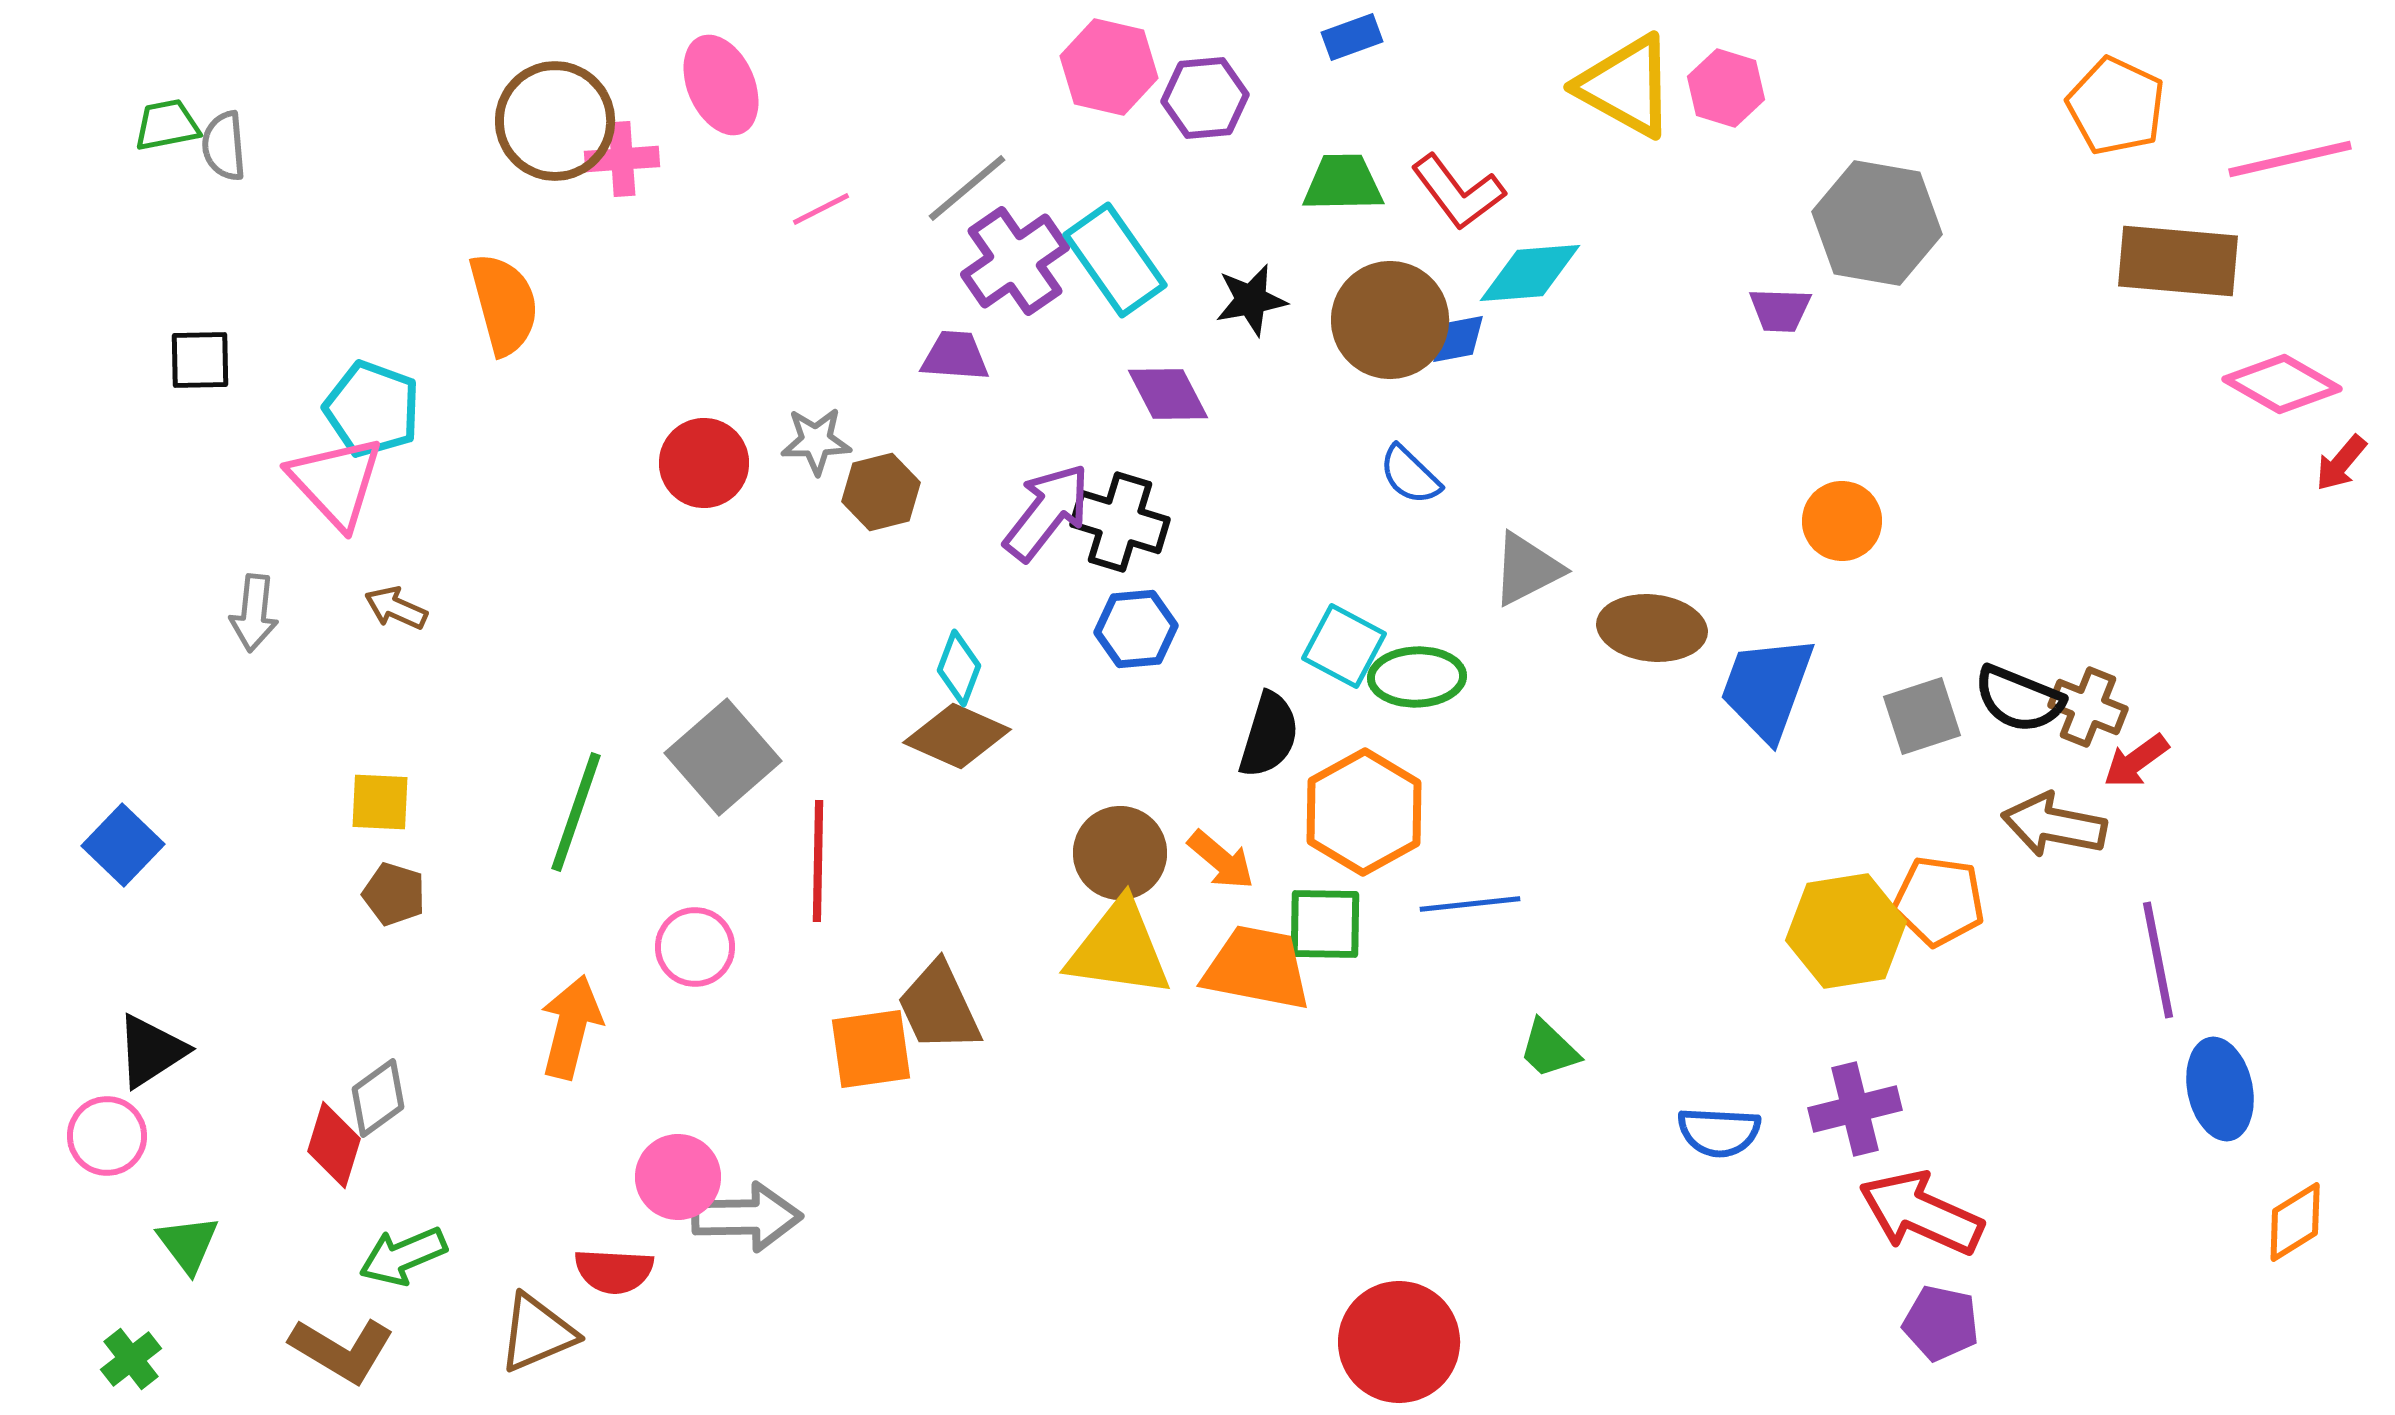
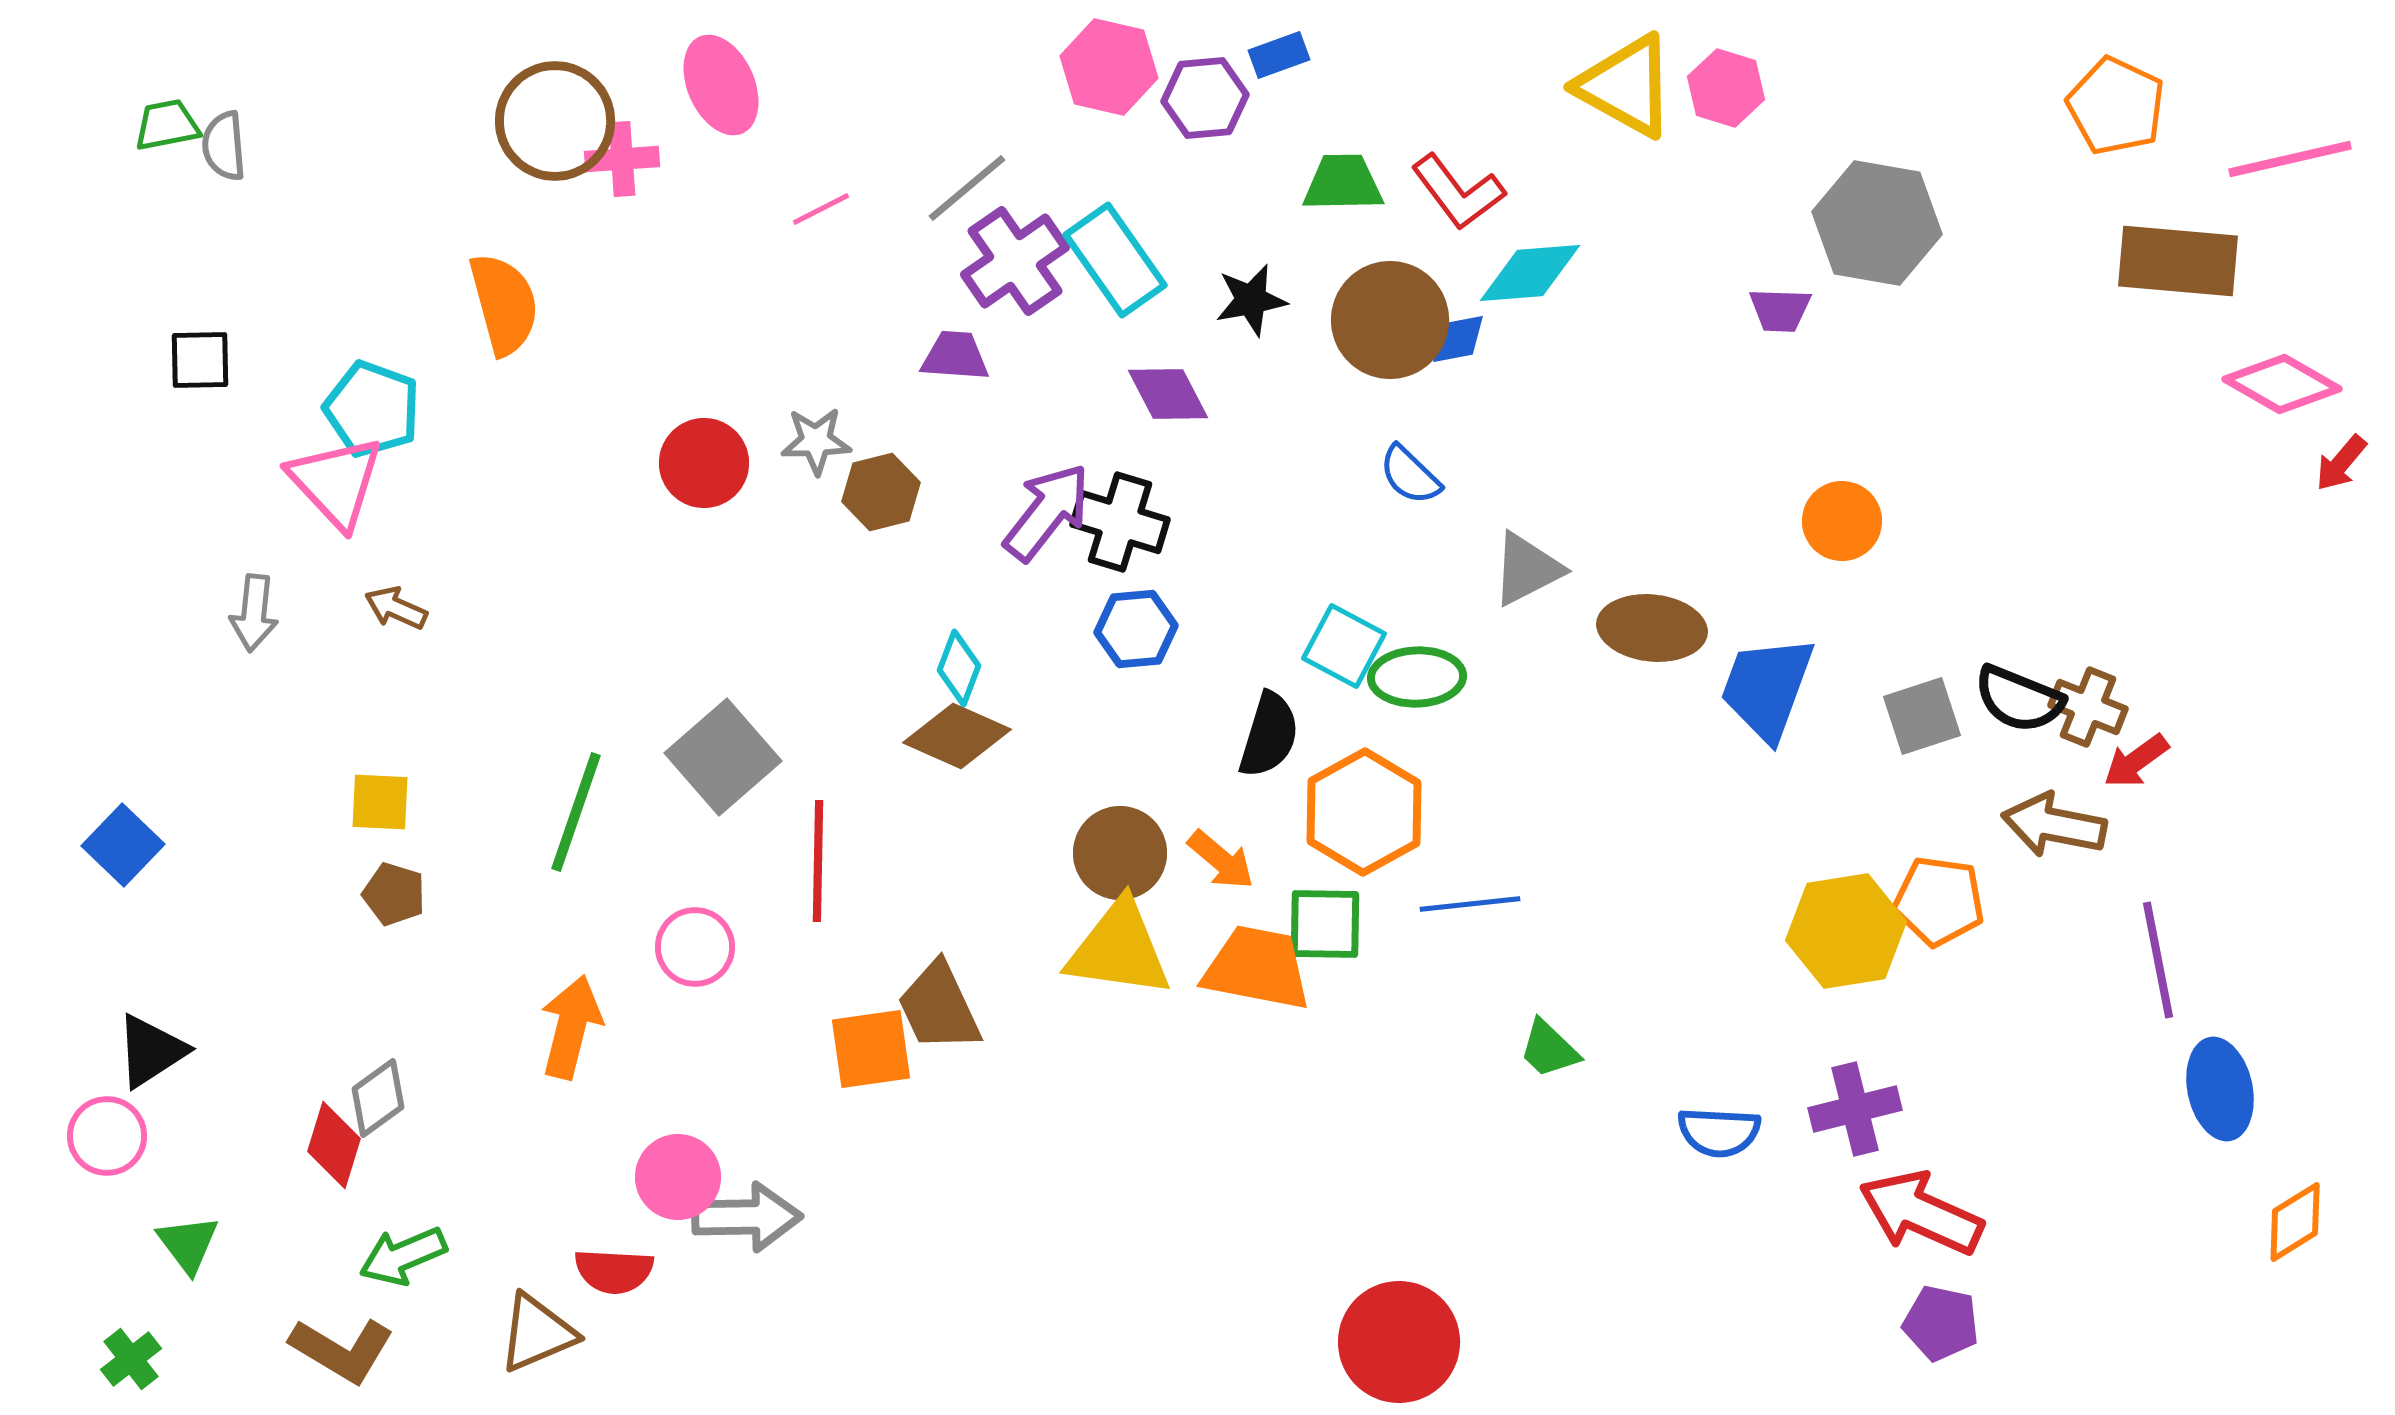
blue rectangle at (1352, 37): moved 73 px left, 18 px down
